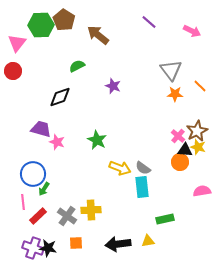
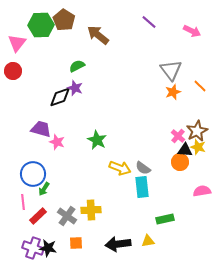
purple star: moved 38 px left, 2 px down
orange star: moved 2 px left, 2 px up; rotated 21 degrees counterclockwise
